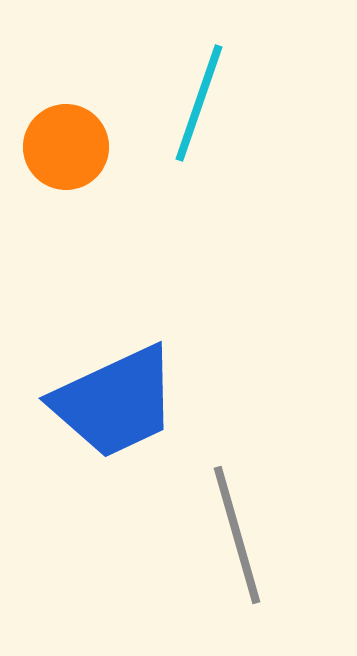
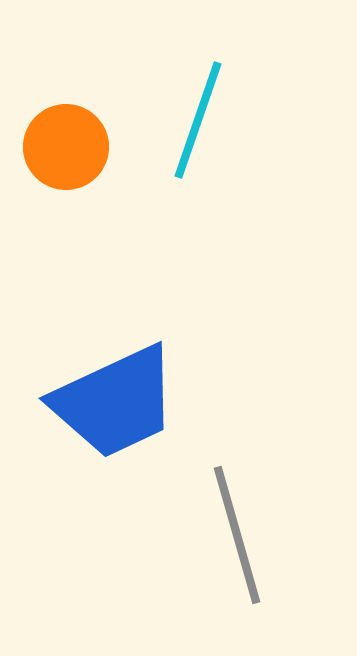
cyan line: moved 1 px left, 17 px down
